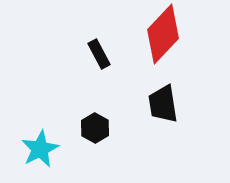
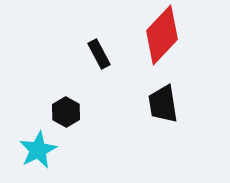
red diamond: moved 1 px left, 1 px down
black hexagon: moved 29 px left, 16 px up
cyan star: moved 2 px left, 1 px down
